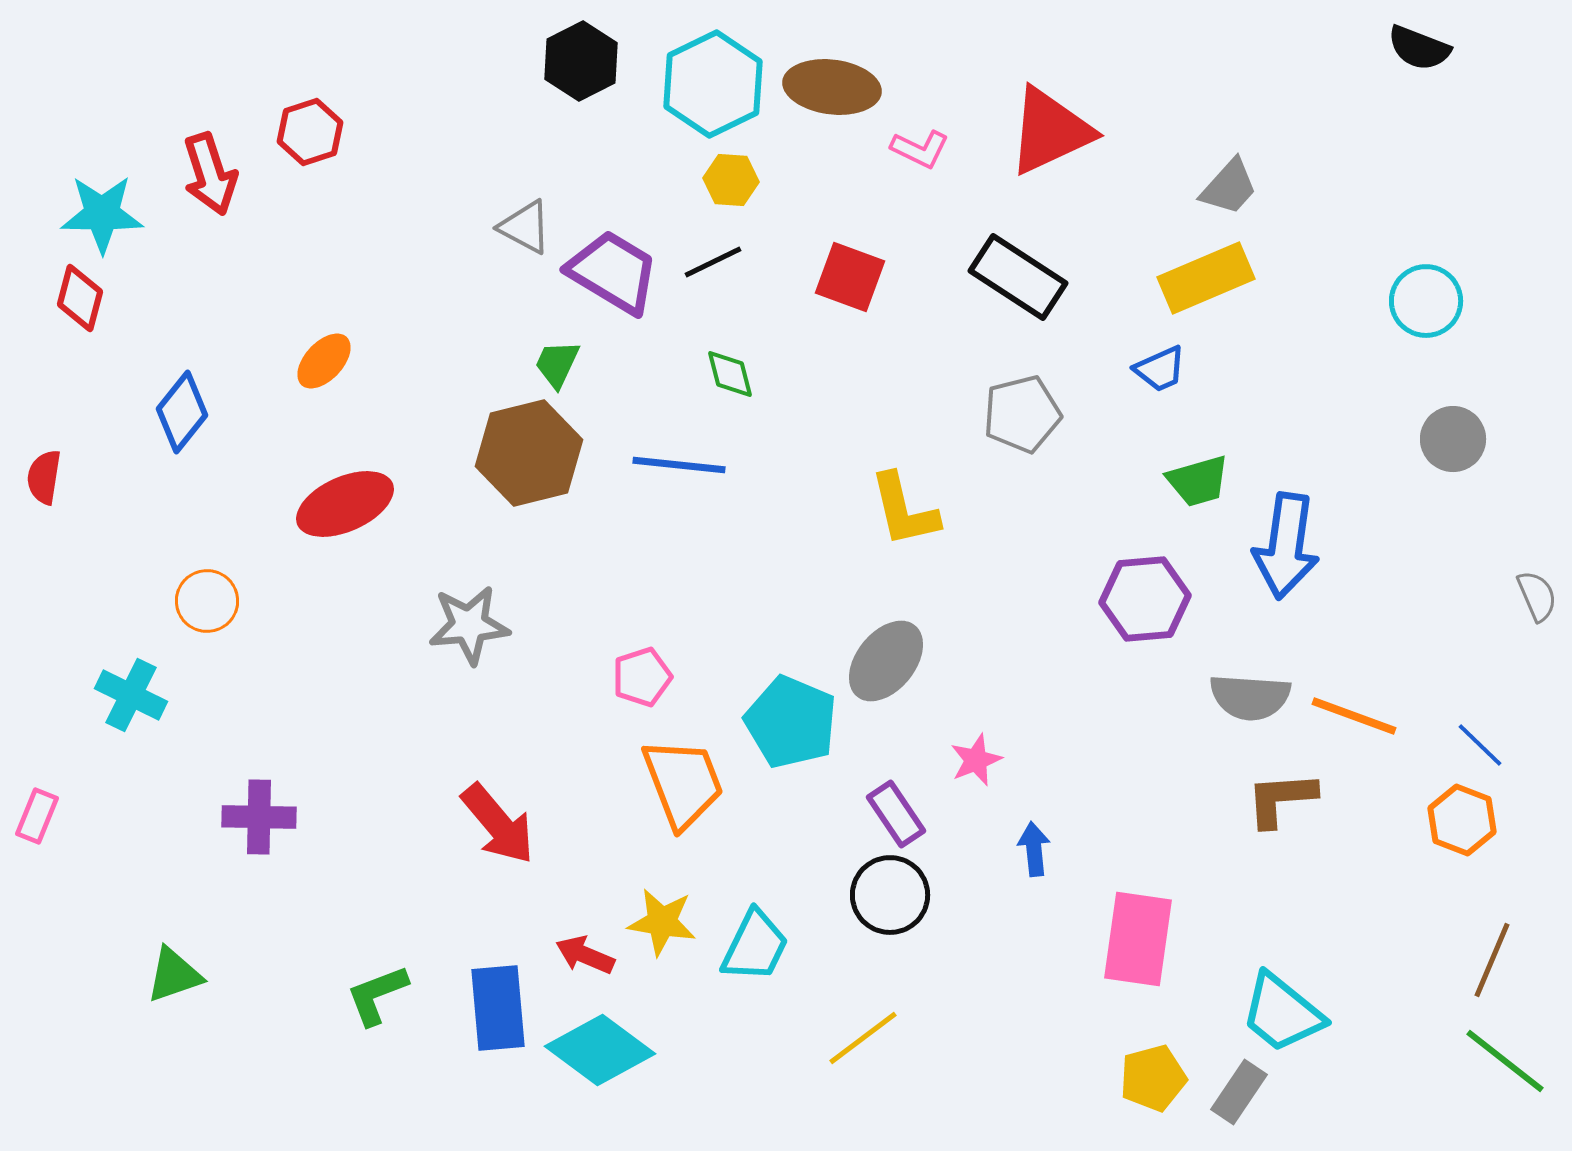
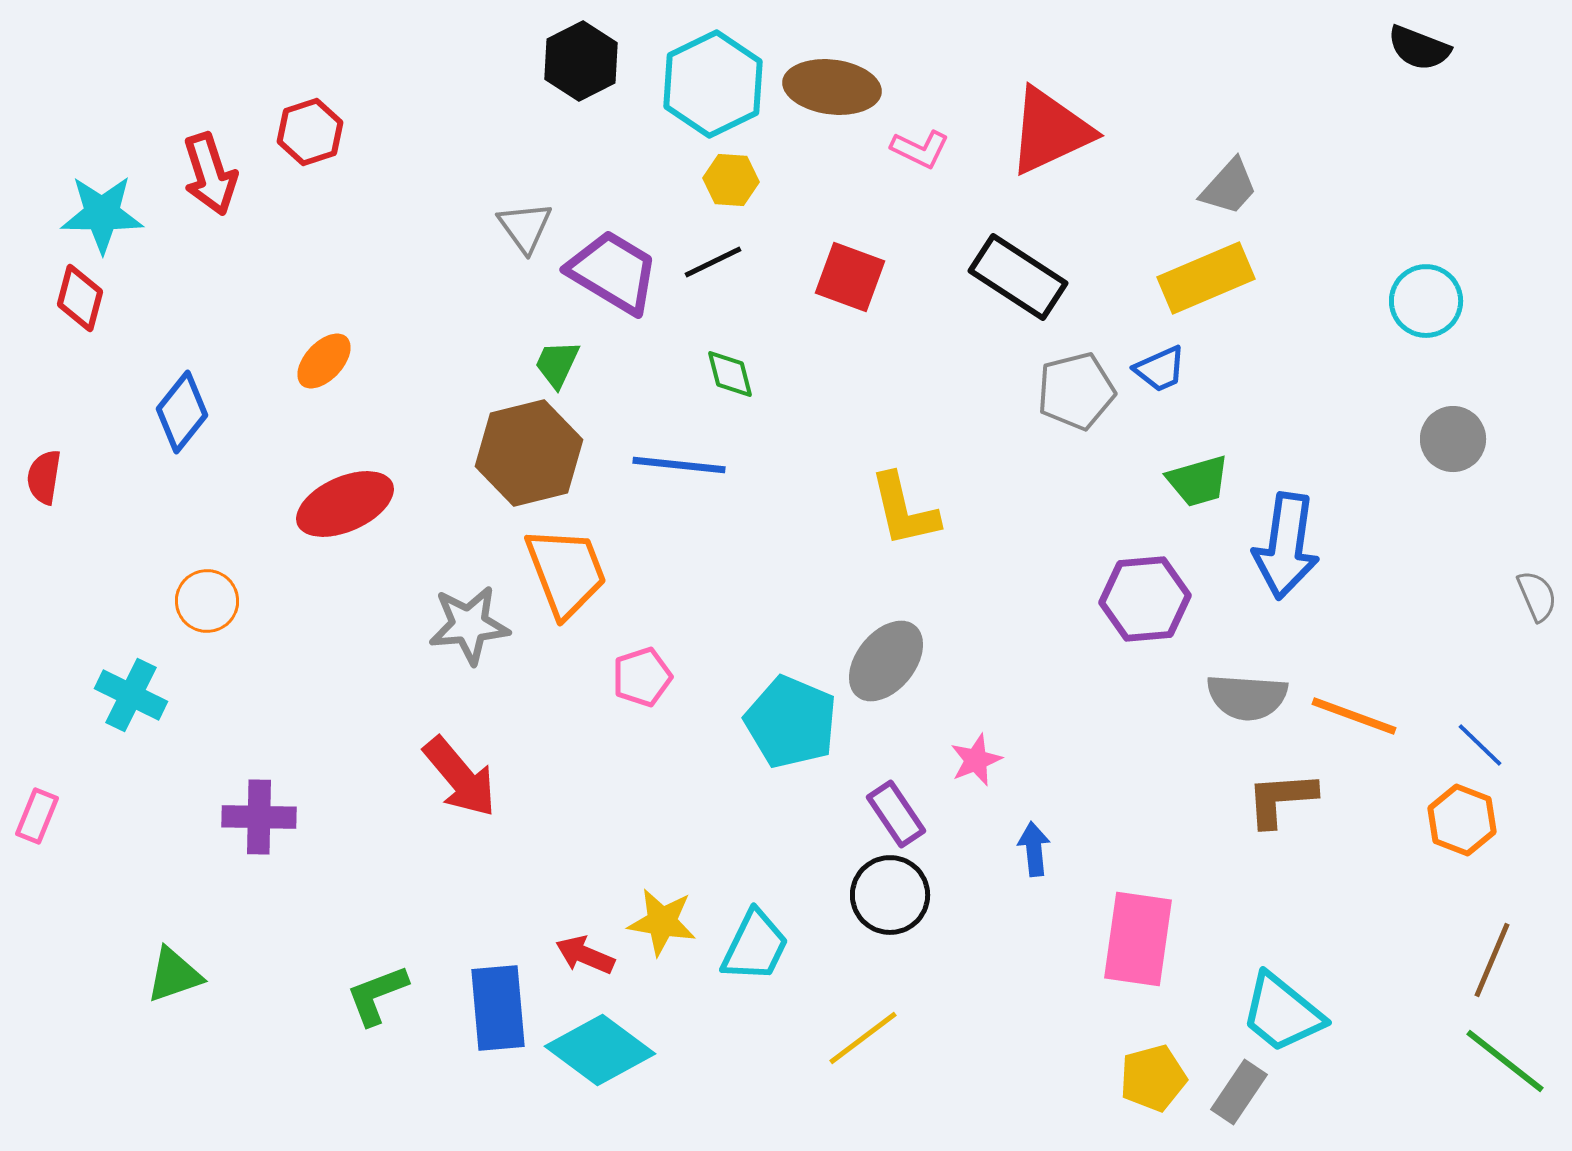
gray triangle at (525, 227): rotated 26 degrees clockwise
gray pentagon at (1022, 414): moved 54 px right, 23 px up
gray semicircle at (1250, 697): moved 3 px left
orange trapezoid at (683, 783): moved 117 px left, 211 px up
red arrow at (498, 824): moved 38 px left, 47 px up
